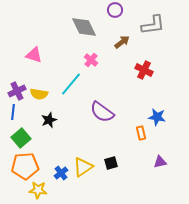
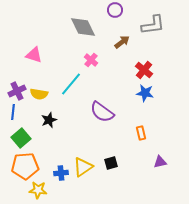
gray diamond: moved 1 px left
red cross: rotated 12 degrees clockwise
blue star: moved 12 px left, 24 px up
blue cross: rotated 32 degrees clockwise
